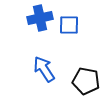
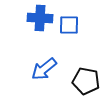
blue cross: rotated 15 degrees clockwise
blue arrow: rotated 96 degrees counterclockwise
